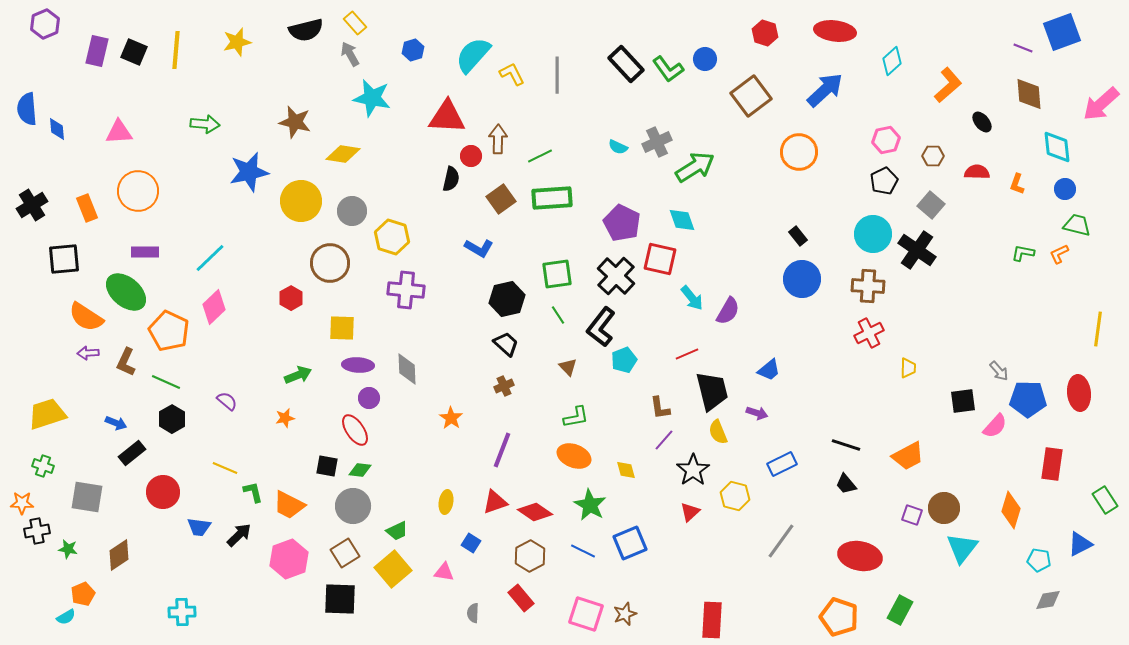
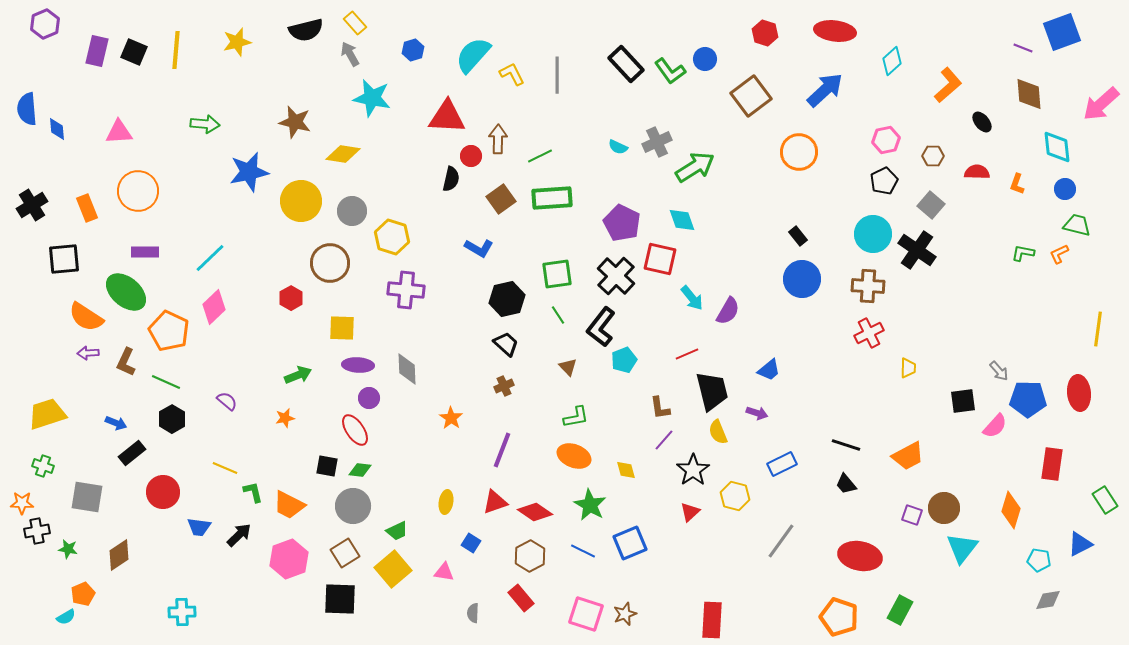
green L-shape at (668, 69): moved 2 px right, 2 px down
